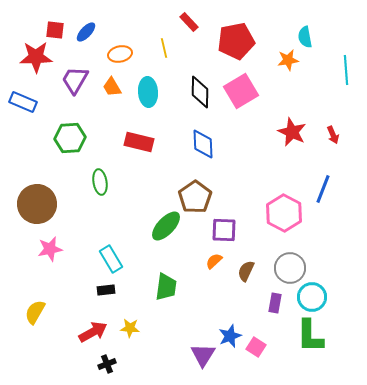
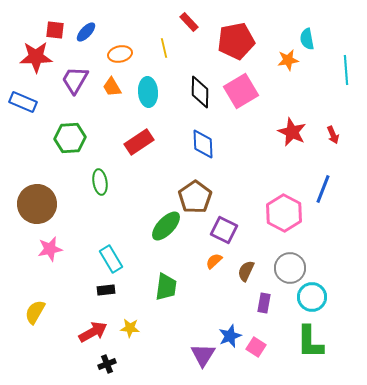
cyan semicircle at (305, 37): moved 2 px right, 2 px down
red rectangle at (139, 142): rotated 48 degrees counterclockwise
purple square at (224, 230): rotated 24 degrees clockwise
purple rectangle at (275, 303): moved 11 px left
green L-shape at (310, 336): moved 6 px down
